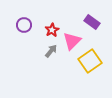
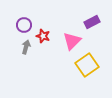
purple rectangle: rotated 63 degrees counterclockwise
red star: moved 9 px left, 6 px down; rotated 24 degrees counterclockwise
gray arrow: moved 25 px left, 4 px up; rotated 24 degrees counterclockwise
yellow square: moved 3 px left, 4 px down
